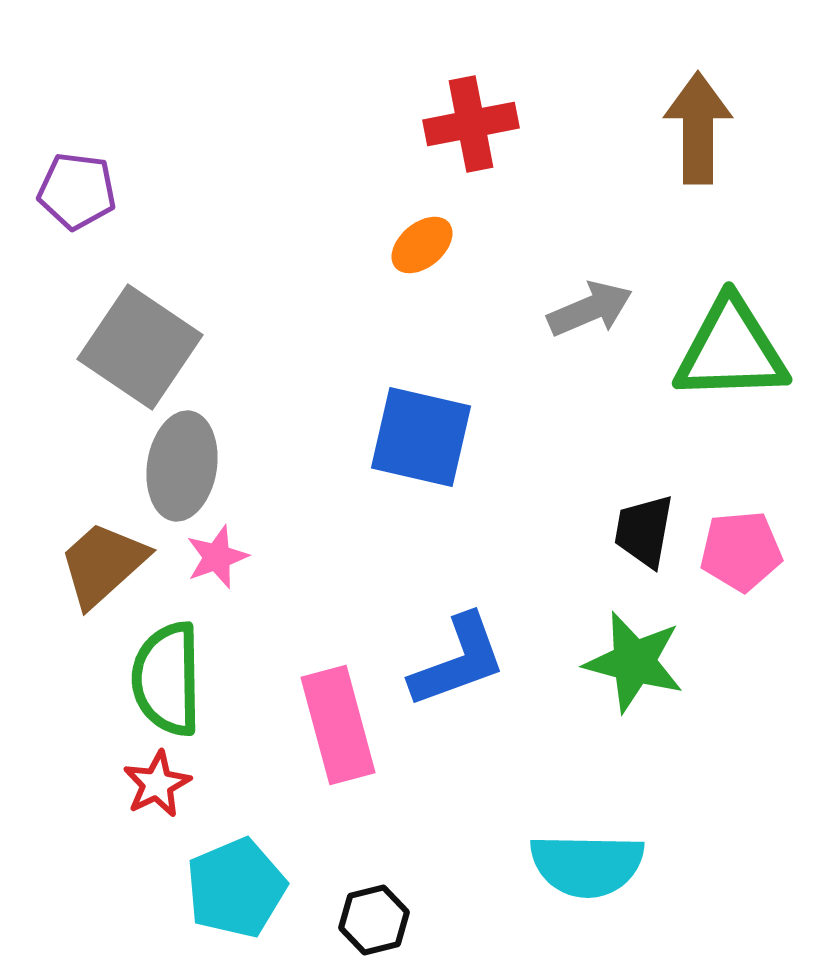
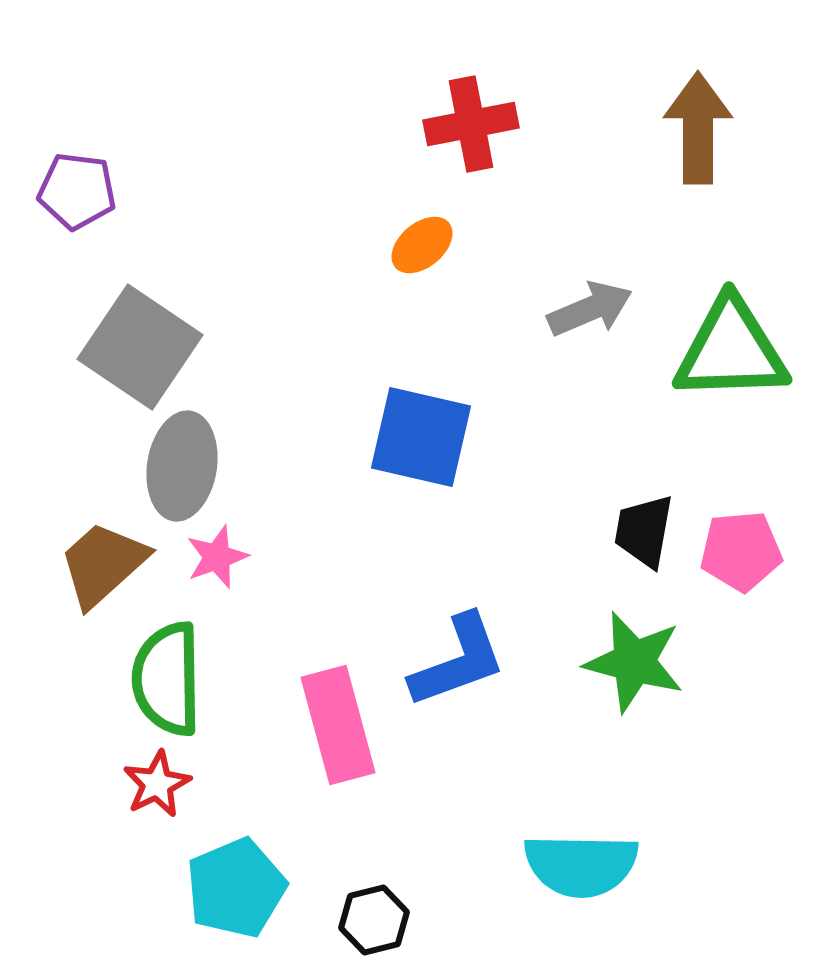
cyan semicircle: moved 6 px left
